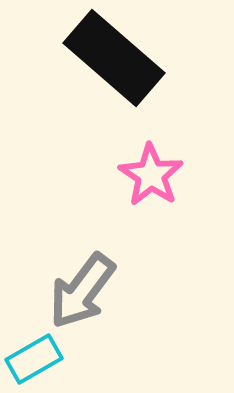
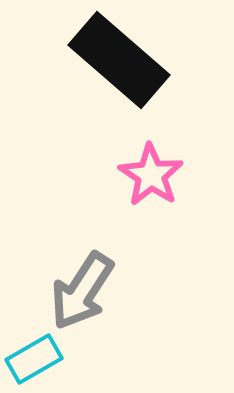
black rectangle: moved 5 px right, 2 px down
gray arrow: rotated 4 degrees counterclockwise
